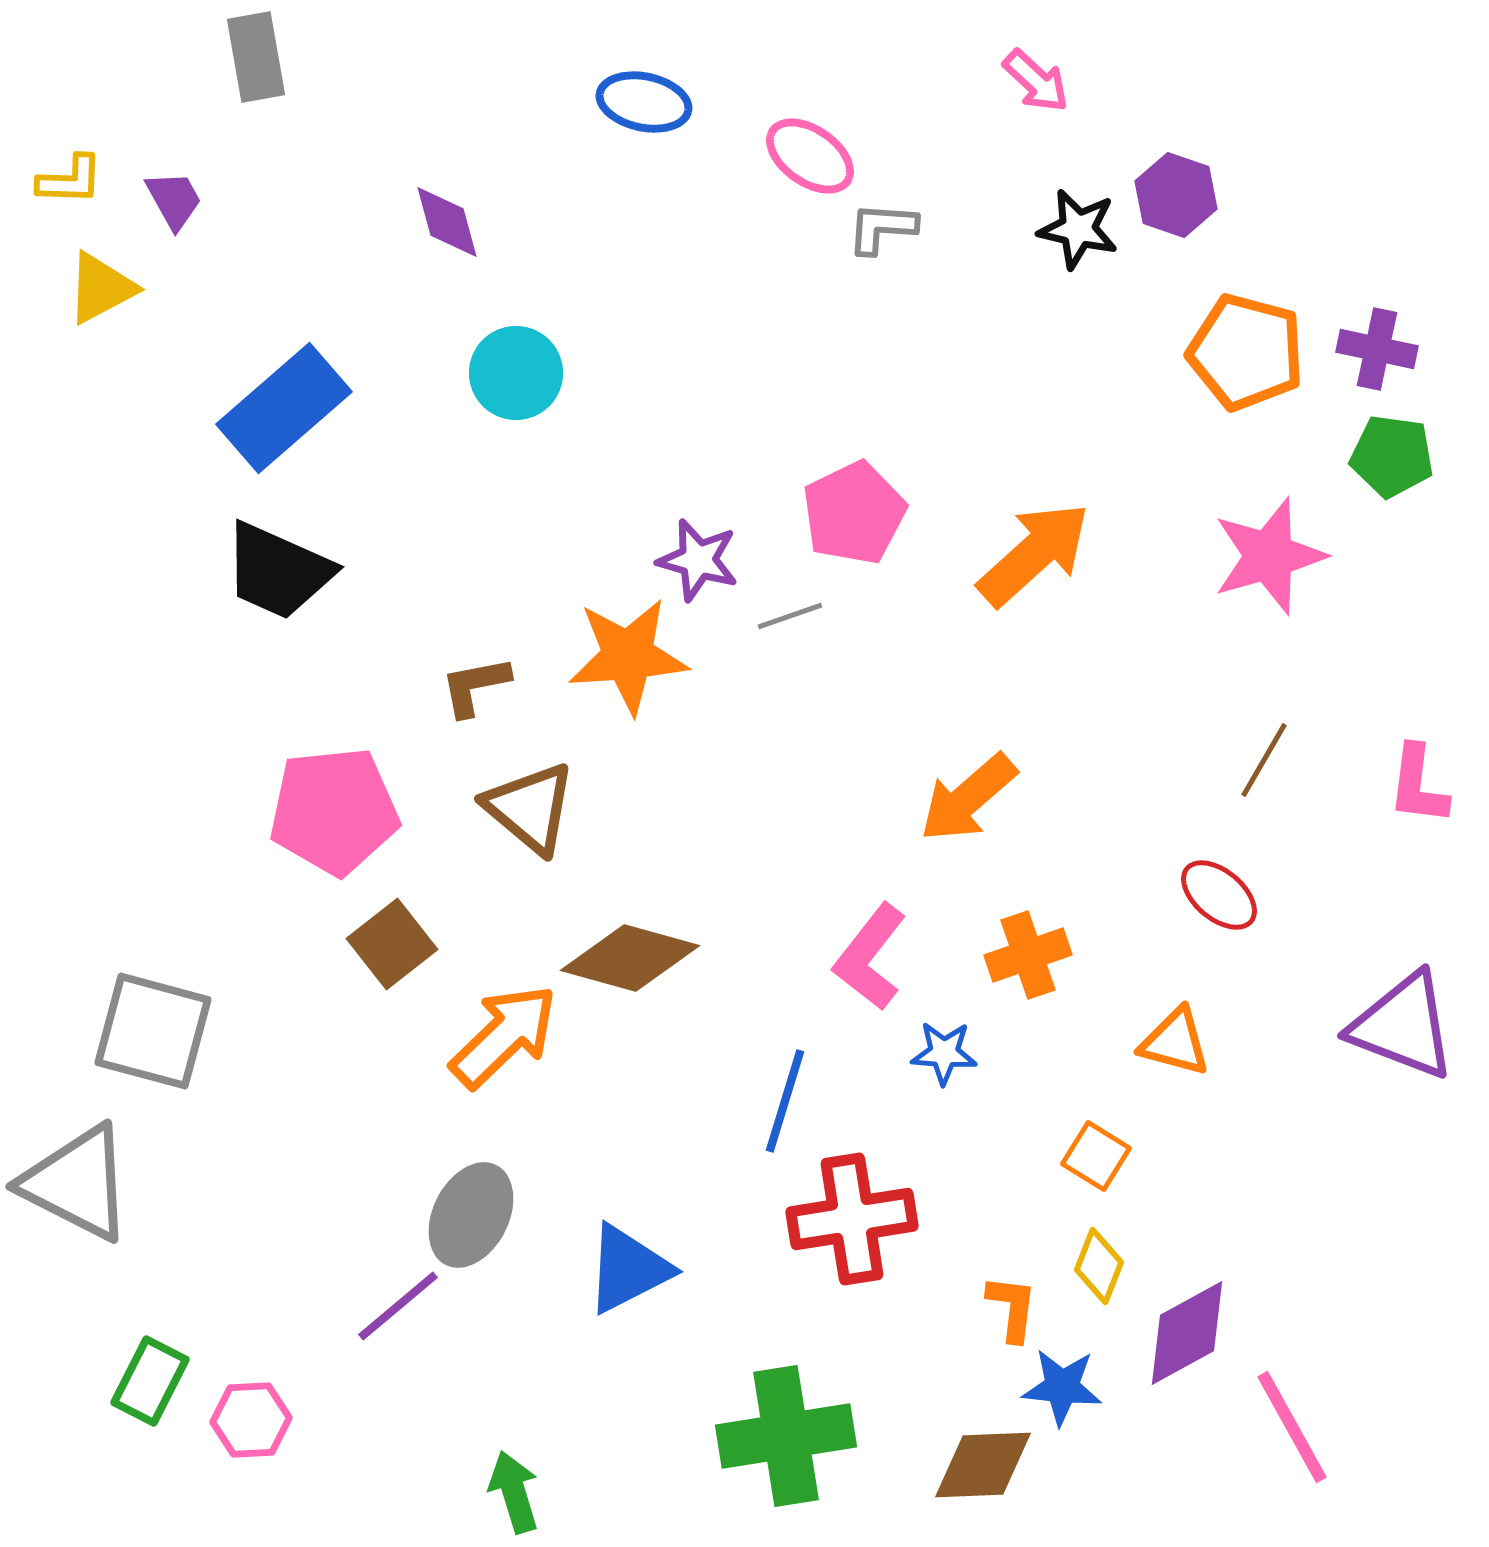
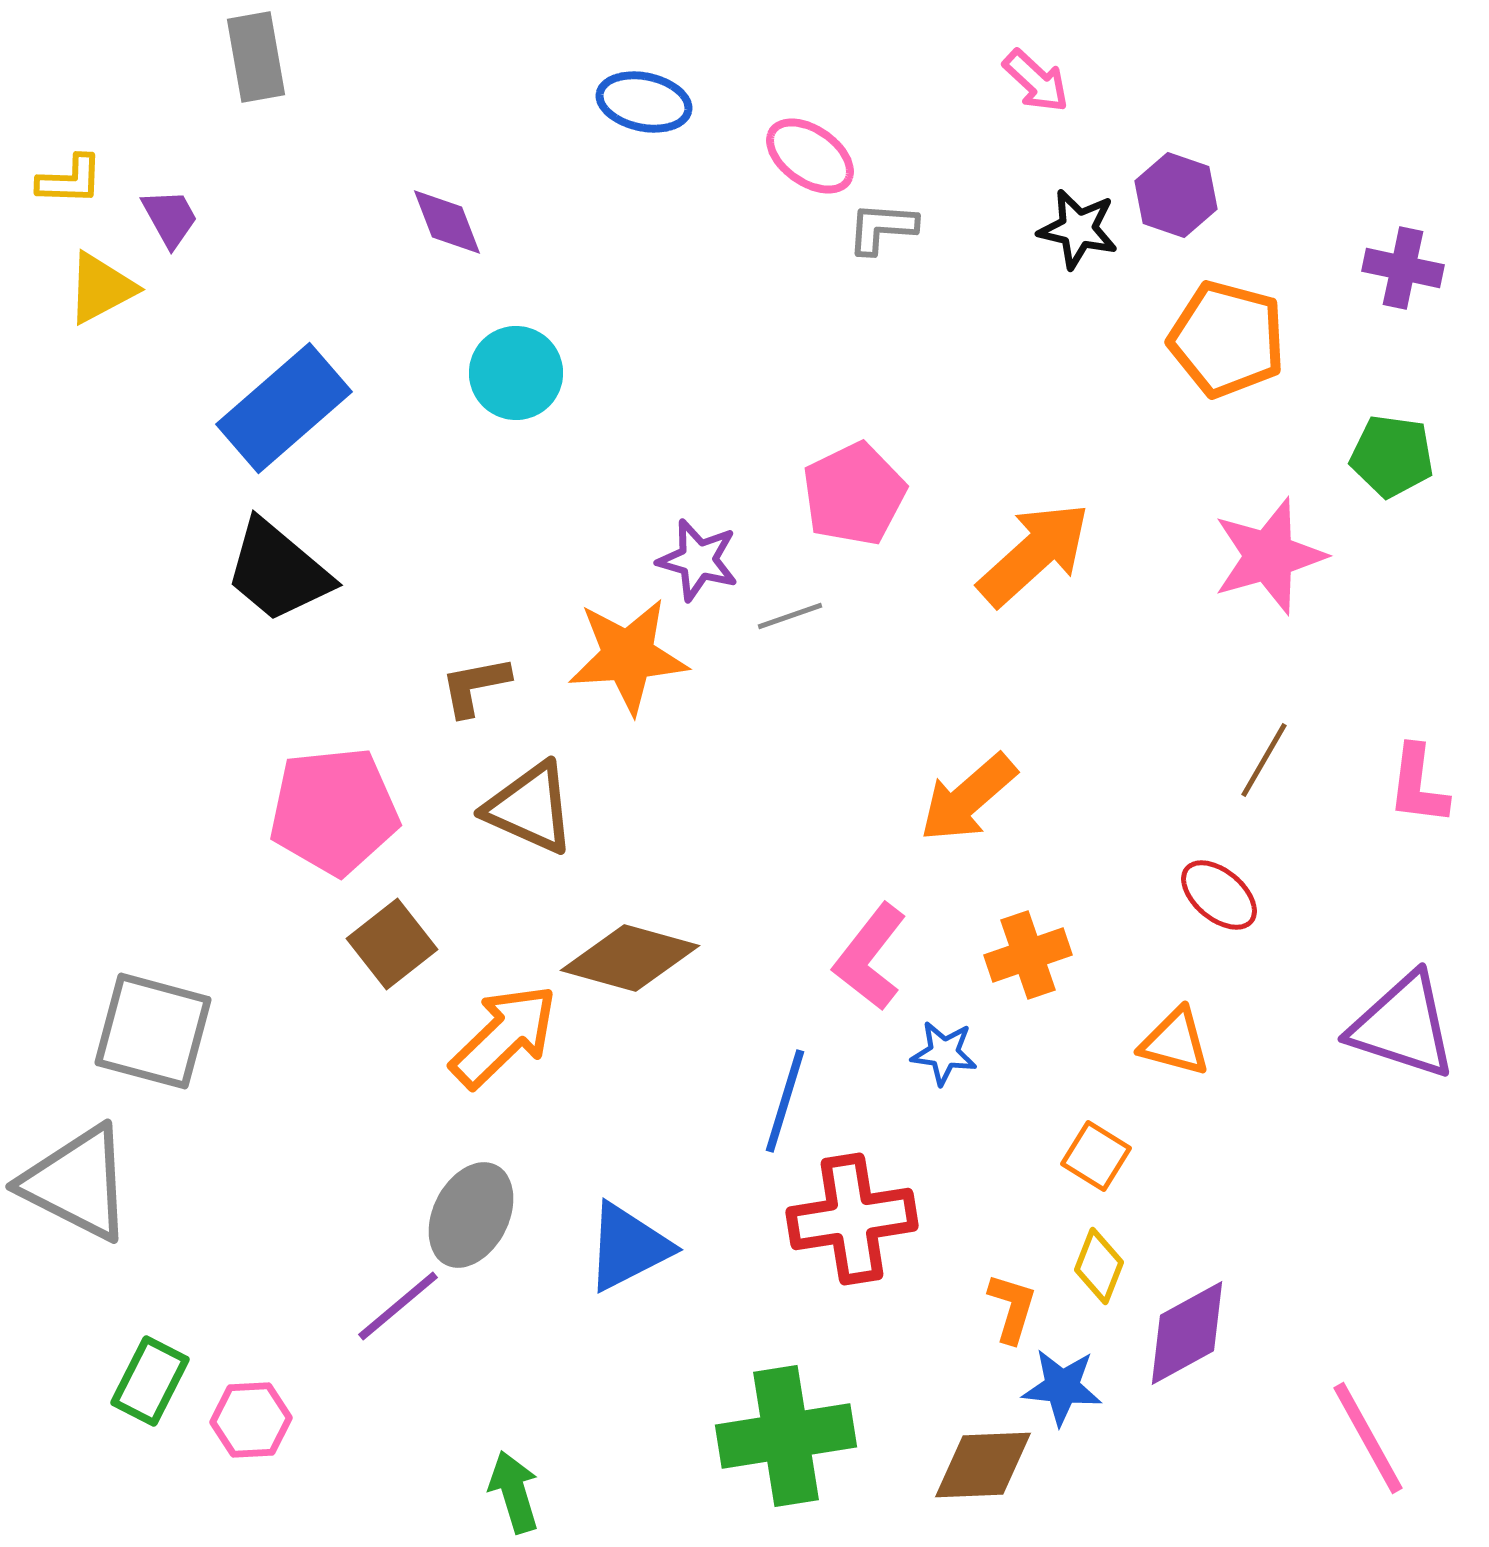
purple trapezoid at (174, 200): moved 4 px left, 18 px down
purple diamond at (447, 222): rotated 6 degrees counterclockwise
purple cross at (1377, 349): moved 26 px right, 81 px up
orange pentagon at (1246, 352): moved 19 px left, 13 px up
pink pentagon at (854, 513): moved 19 px up
black trapezoid at (278, 571): rotated 16 degrees clockwise
brown triangle at (530, 808): rotated 16 degrees counterclockwise
purple triangle at (1403, 1026): rotated 3 degrees counterclockwise
blue star at (944, 1053): rotated 4 degrees clockwise
blue triangle at (628, 1269): moved 22 px up
orange L-shape at (1012, 1308): rotated 10 degrees clockwise
pink line at (1292, 1427): moved 76 px right, 11 px down
